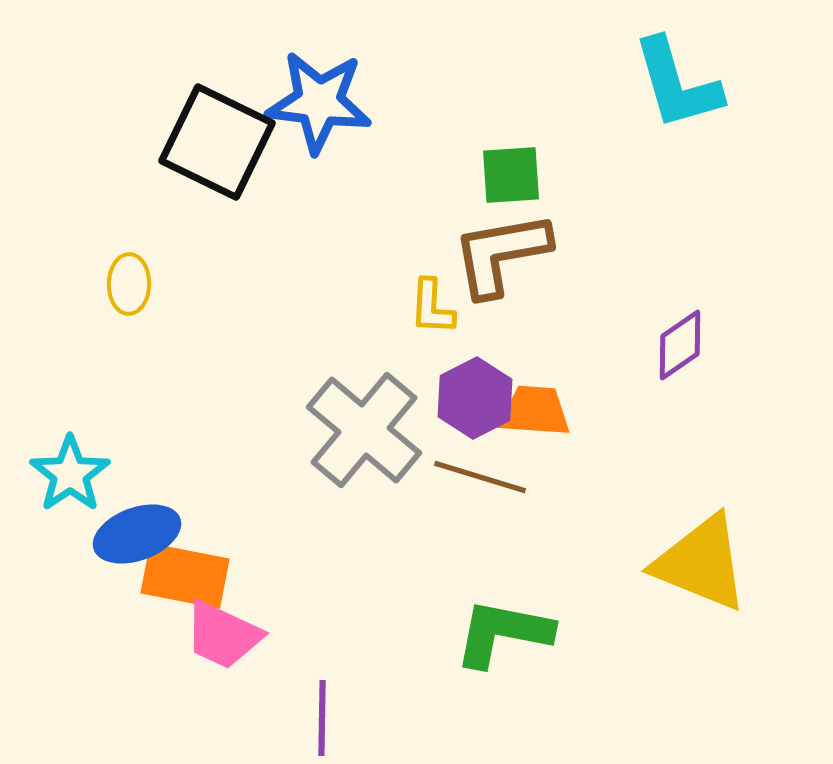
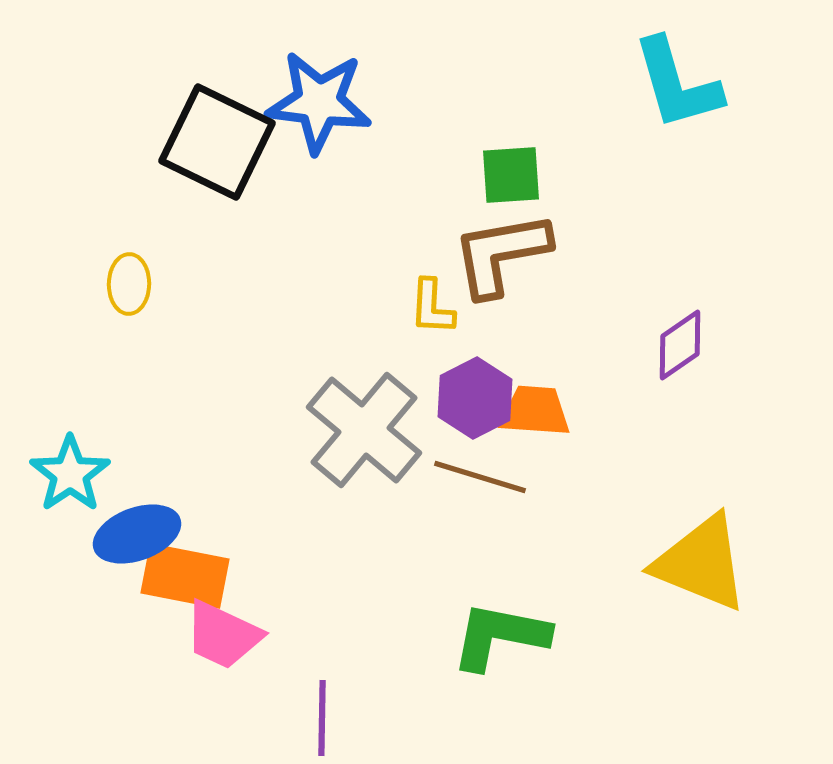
green L-shape: moved 3 px left, 3 px down
